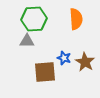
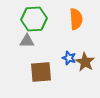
blue star: moved 5 px right
brown square: moved 4 px left
